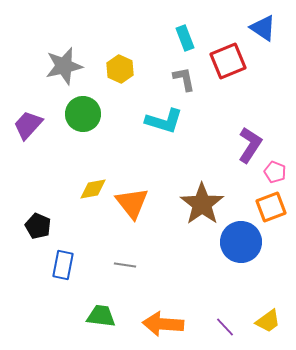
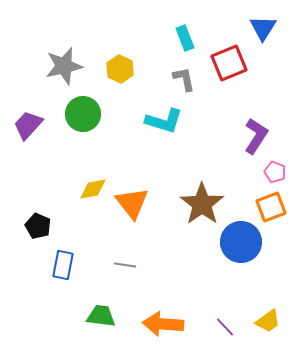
blue triangle: rotated 28 degrees clockwise
red square: moved 1 px right, 2 px down
purple L-shape: moved 6 px right, 9 px up
